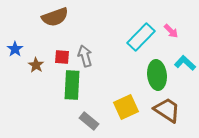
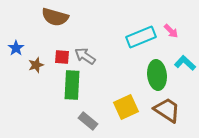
brown semicircle: rotated 36 degrees clockwise
cyan rectangle: rotated 24 degrees clockwise
blue star: moved 1 px right, 1 px up
gray arrow: rotated 40 degrees counterclockwise
brown star: rotated 21 degrees clockwise
gray rectangle: moved 1 px left
